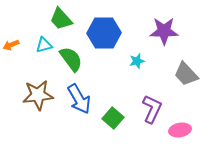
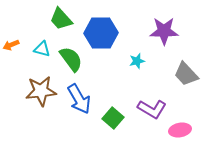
blue hexagon: moved 3 px left
cyan triangle: moved 2 px left, 4 px down; rotated 30 degrees clockwise
brown star: moved 3 px right, 4 px up
purple L-shape: rotated 96 degrees clockwise
